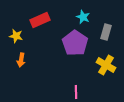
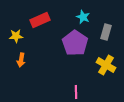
yellow star: rotated 16 degrees counterclockwise
